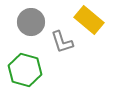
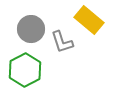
gray circle: moved 7 px down
green hexagon: rotated 16 degrees clockwise
